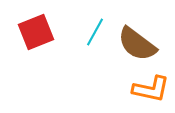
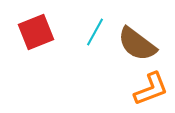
orange L-shape: rotated 33 degrees counterclockwise
